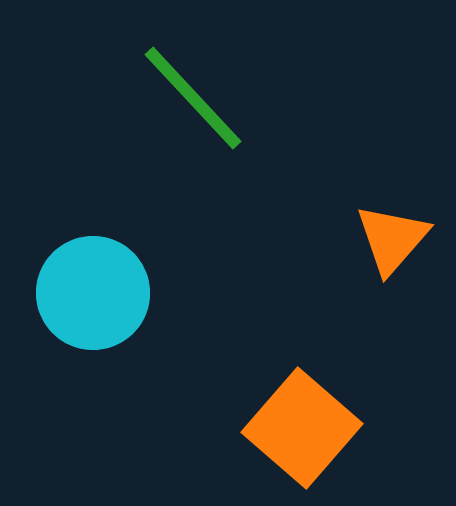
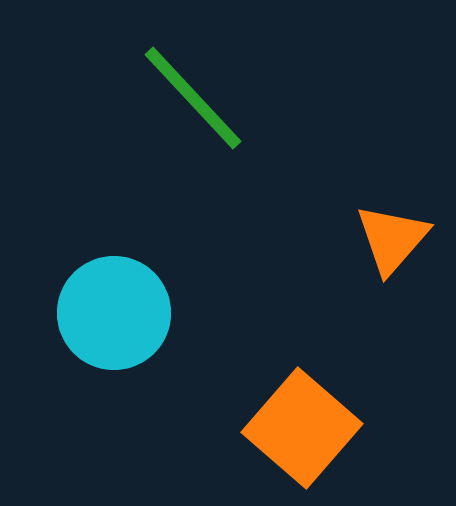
cyan circle: moved 21 px right, 20 px down
